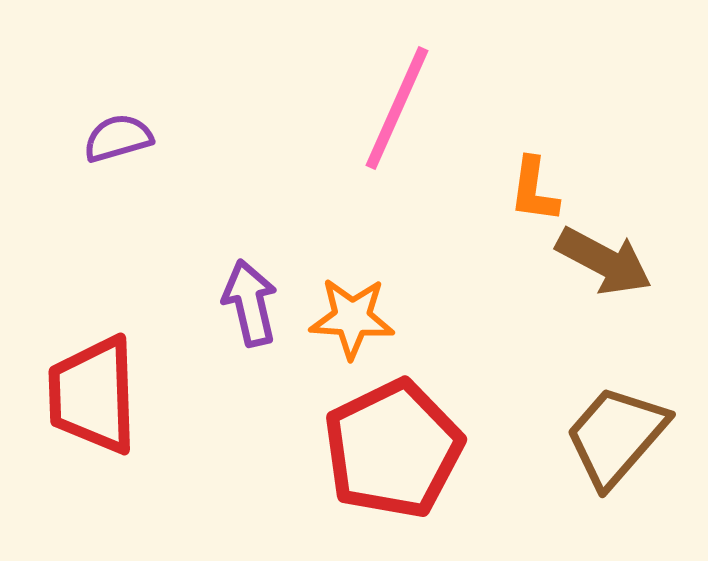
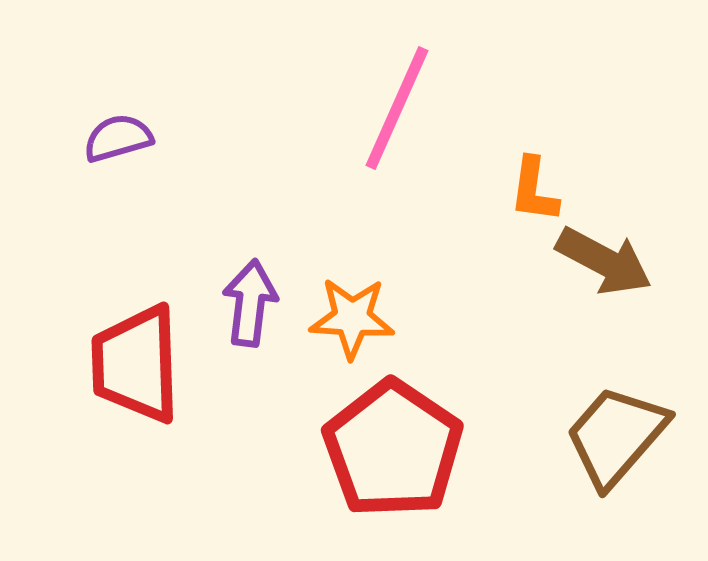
purple arrow: rotated 20 degrees clockwise
red trapezoid: moved 43 px right, 31 px up
red pentagon: rotated 12 degrees counterclockwise
